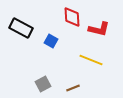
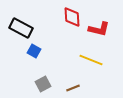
blue square: moved 17 px left, 10 px down
